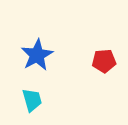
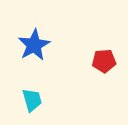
blue star: moved 3 px left, 10 px up
